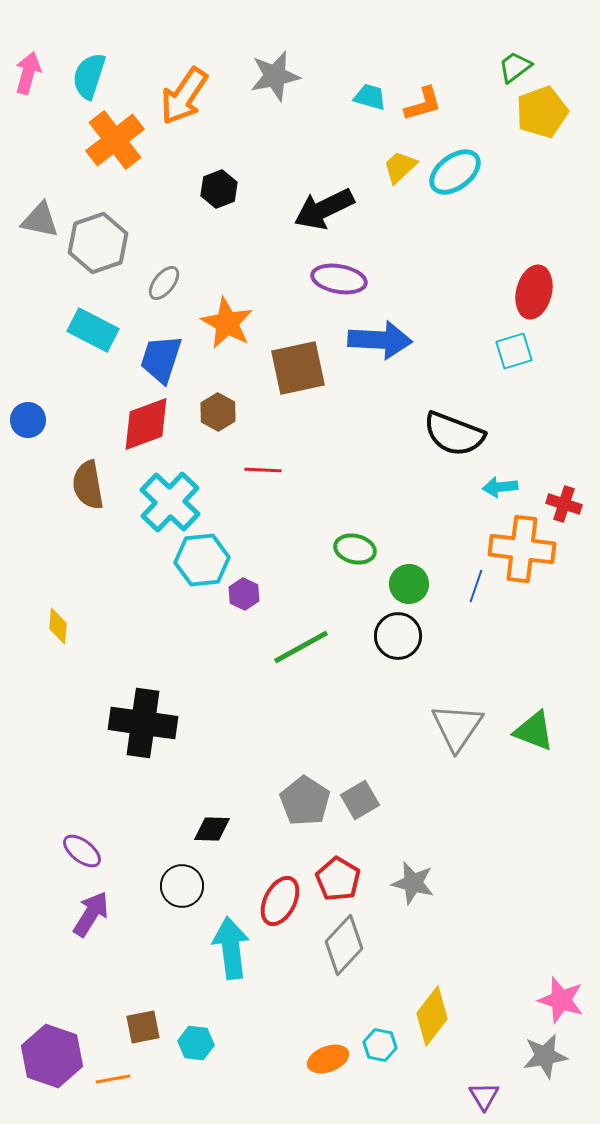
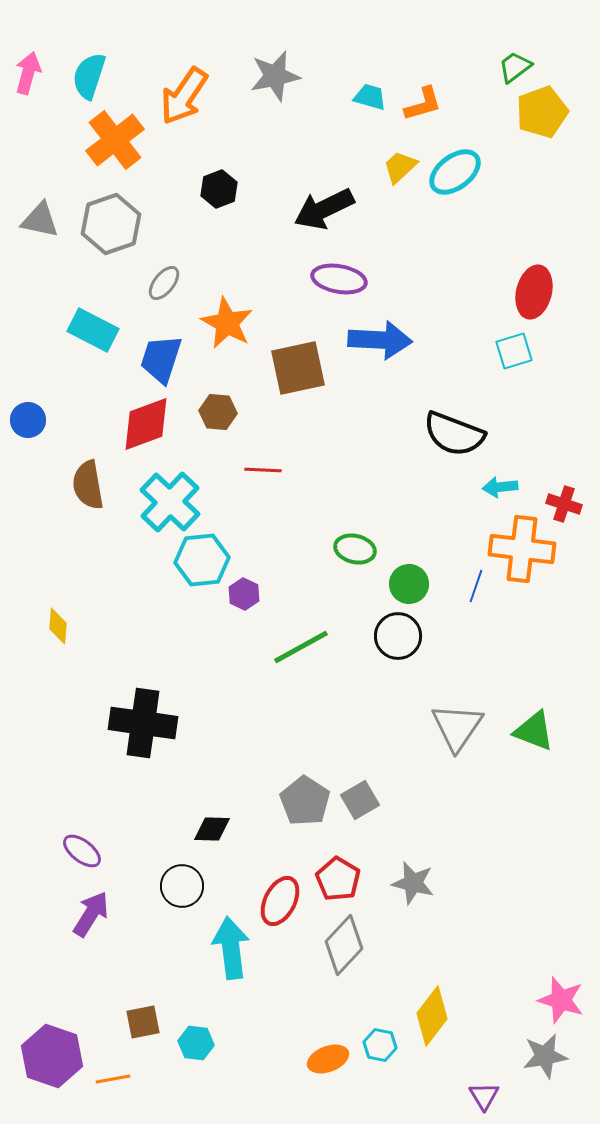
gray hexagon at (98, 243): moved 13 px right, 19 px up
brown hexagon at (218, 412): rotated 24 degrees counterclockwise
brown square at (143, 1027): moved 5 px up
